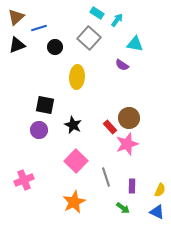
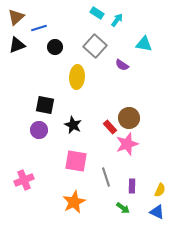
gray square: moved 6 px right, 8 px down
cyan triangle: moved 9 px right
pink square: rotated 35 degrees counterclockwise
